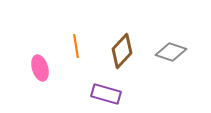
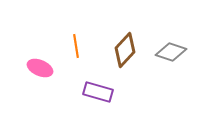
brown diamond: moved 3 px right, 1 px up
pink ellipse: rotated 50 degrees counterclockwise
purple rectangle: moved 8 px left, 2 px up
